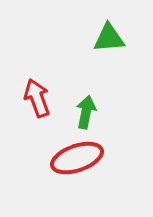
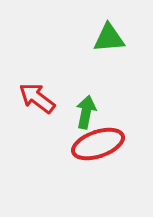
red arrow: rotated 33 degrees counterclockwise
red ellipse: moved 21 px right, 14 px up
